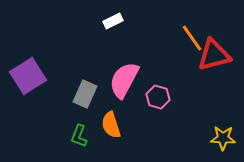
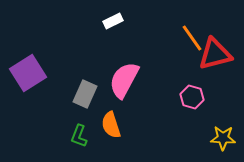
red triangle: moved 1 px right, 1 px up
purple square: moved 3 px up
pink hexagon: moved 34 px right
